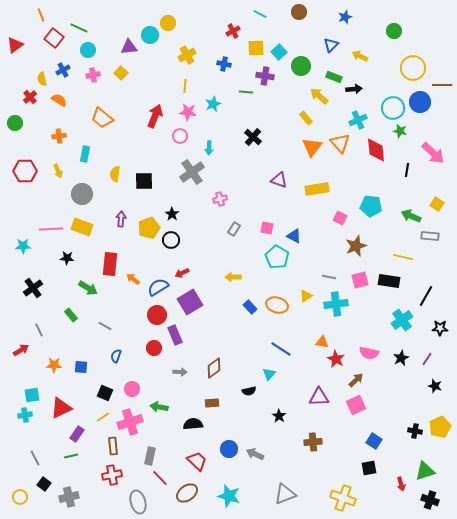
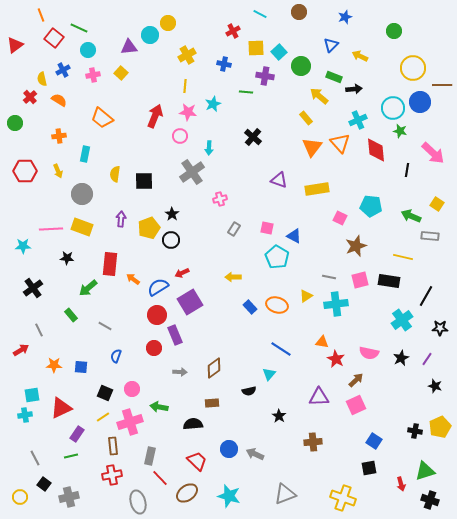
green arrow at (88, 288): rotated 108 degrees clockwise
